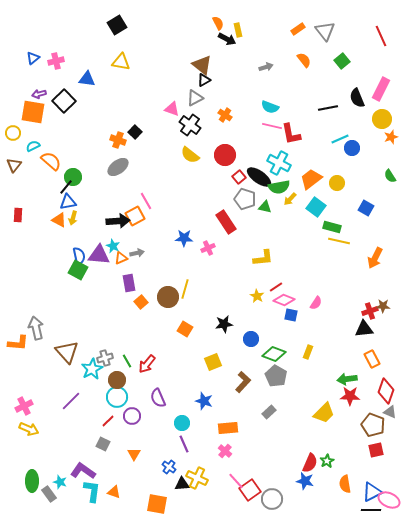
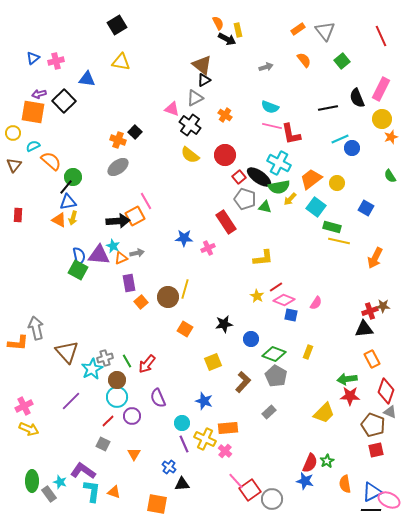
yellow cross at (197, 478): moved 8 px right, 39 px up
